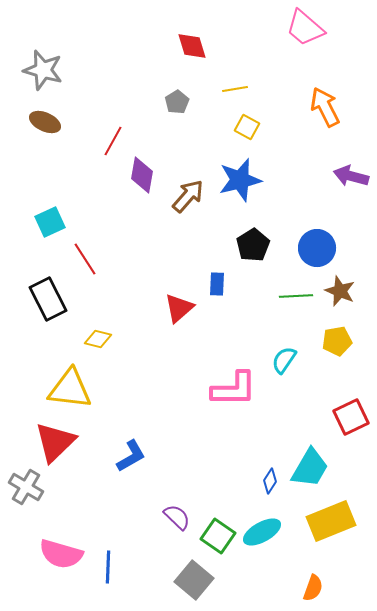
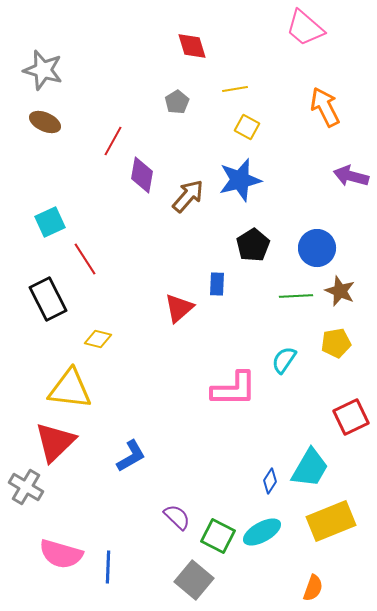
yellow pentagon at (337, 341): moved 1 px left, 2 px down
green square at (218, 536): rotated 8 degrees counterclockwise
